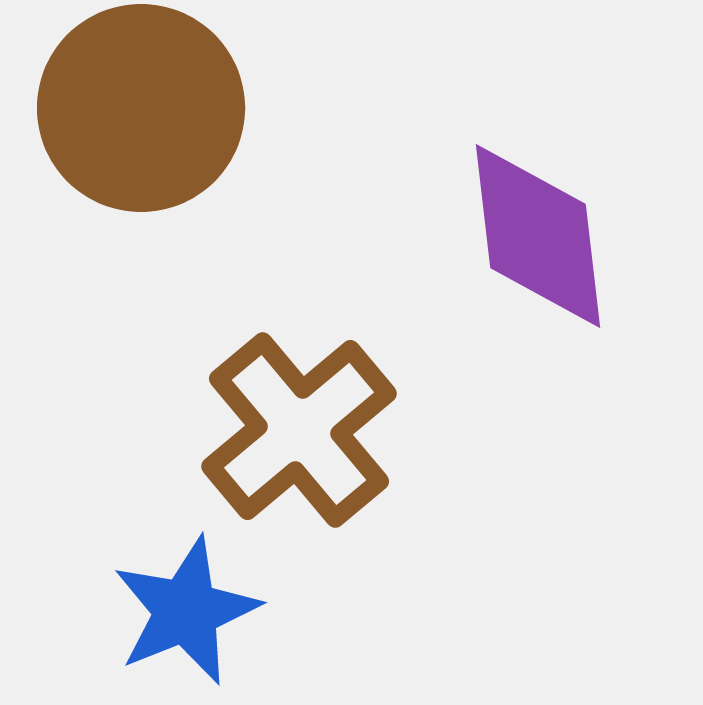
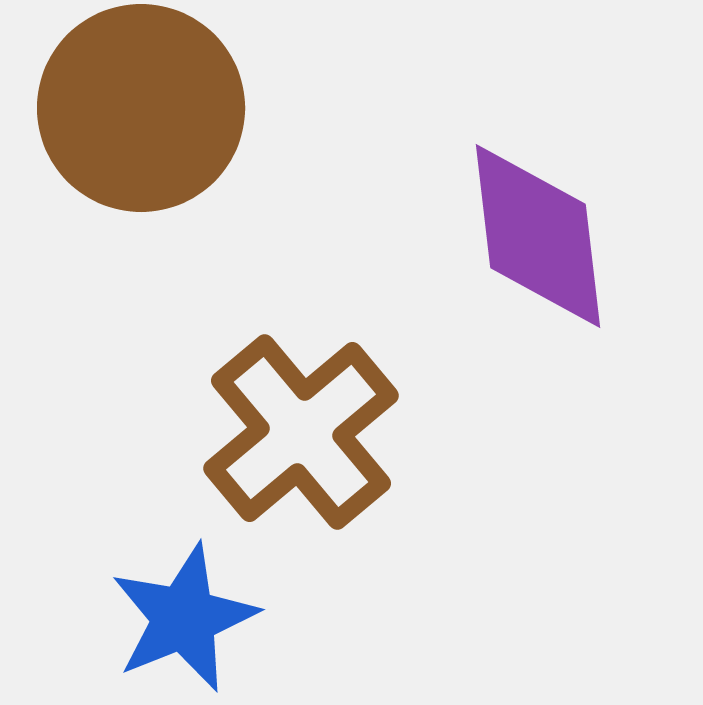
brown cross: moved 2 px right, 2 px down
blue star: moved 2 px left, 7 px down
